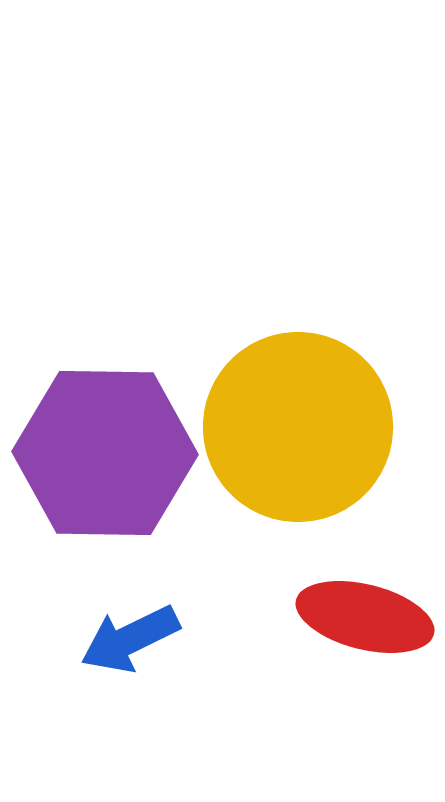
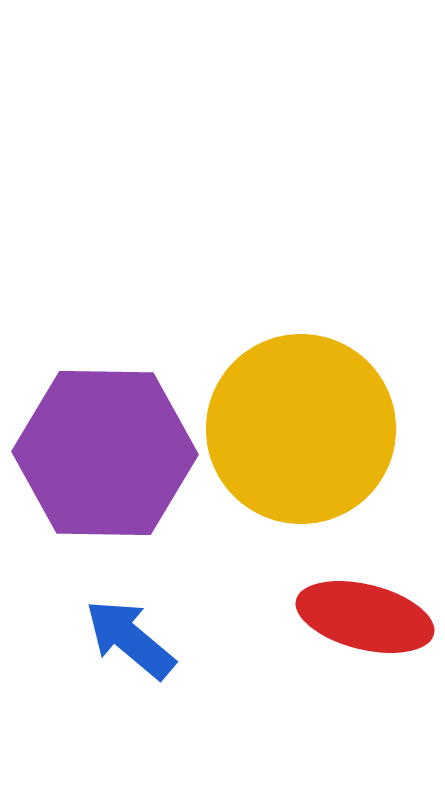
yellow circle: moved 3 px right, 2 px down
blue arrow: rotated 66 degrees clockwise
